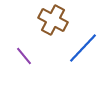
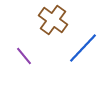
brown cross: rotated 8 degrees clockwise
